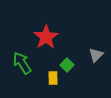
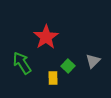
gray triangle: moved 3 px left, 6 px down
green square: moved 1 px right, 1 px down
